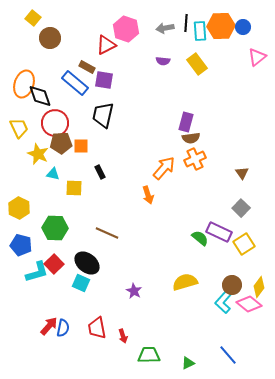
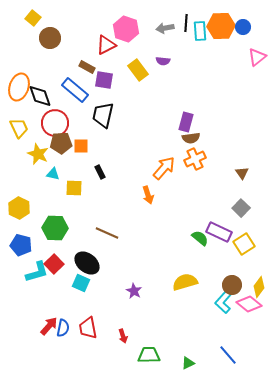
yellow rectangle at (197, 64): moved 59 px left, 6 px down
blue rectangle at (75, 83): moved 7 px down
orange ellipse at (24, 84): moved 5 px left, 3 px down
red trapezoid at (97, 328): moved 9 px left
